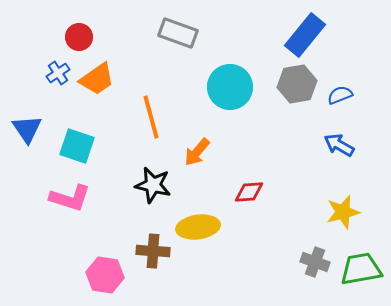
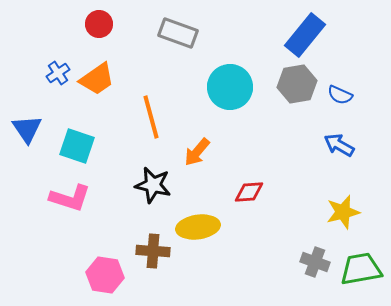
red circle: moved 20 px right, 13 px up
blue semicircle: rotated 135 degrees counterclockwise
